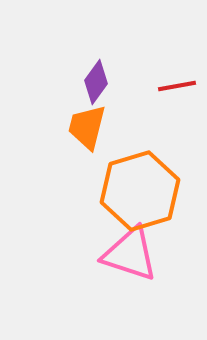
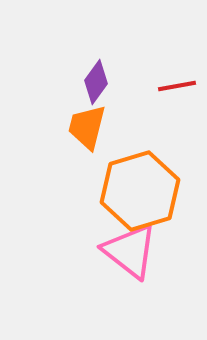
pink triangle: moved 3 px up; rotated 20 degrees clockwise
